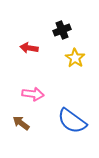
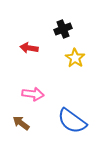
black cross: moved 1 px right, 1 px up
